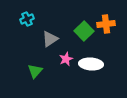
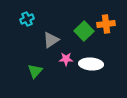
gray triangle: moved 1 px right, 1 px down
pink star: rotated 24 degrees clockwise
